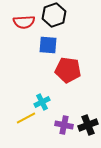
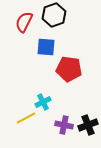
red semicircle: rotated 120 degrees clockwise
blue square: moved 2 px left, 2 px down
red pentagon: moved 1 px right, 1 px up
cyan cross: moved 1 px right
